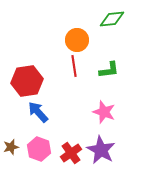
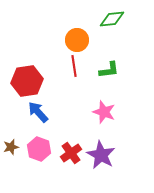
purple star: moved 5 px down
